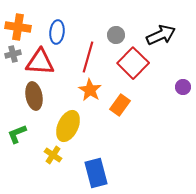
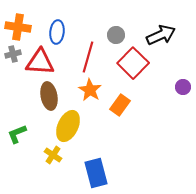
brown ellipse: moved 15 px right
